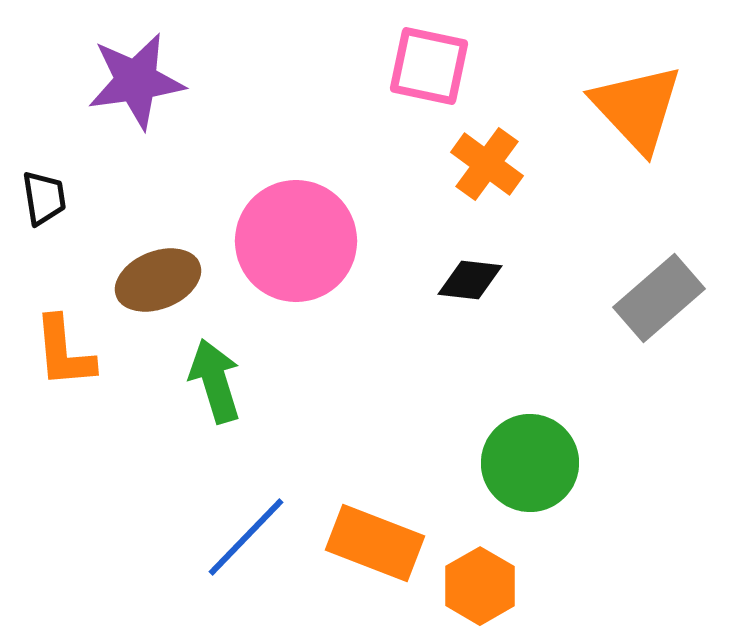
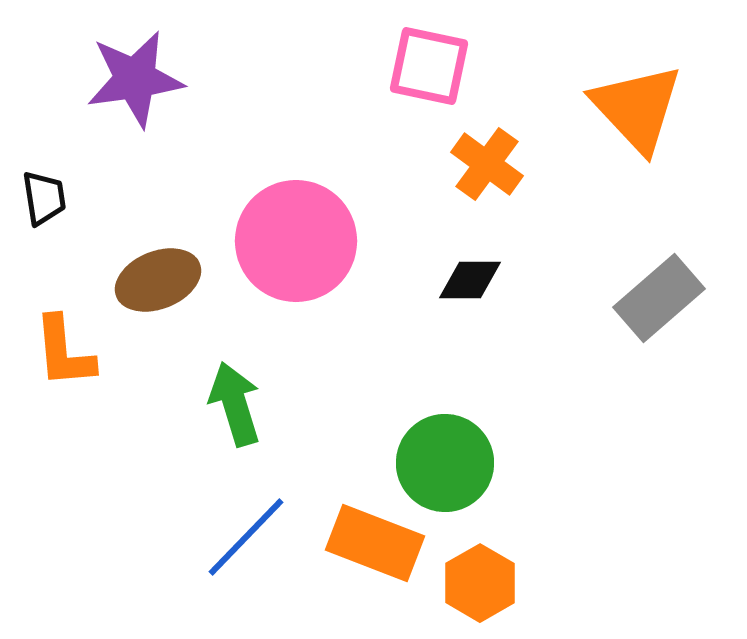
purple star: moved 1 px left, 2 px up
black diamond: rotated 6 degrees counterclockwise
green arrow: moved 20 px right, 23 px down
green circle: moved 85 px left
orange hexagon: moved 3 px up
